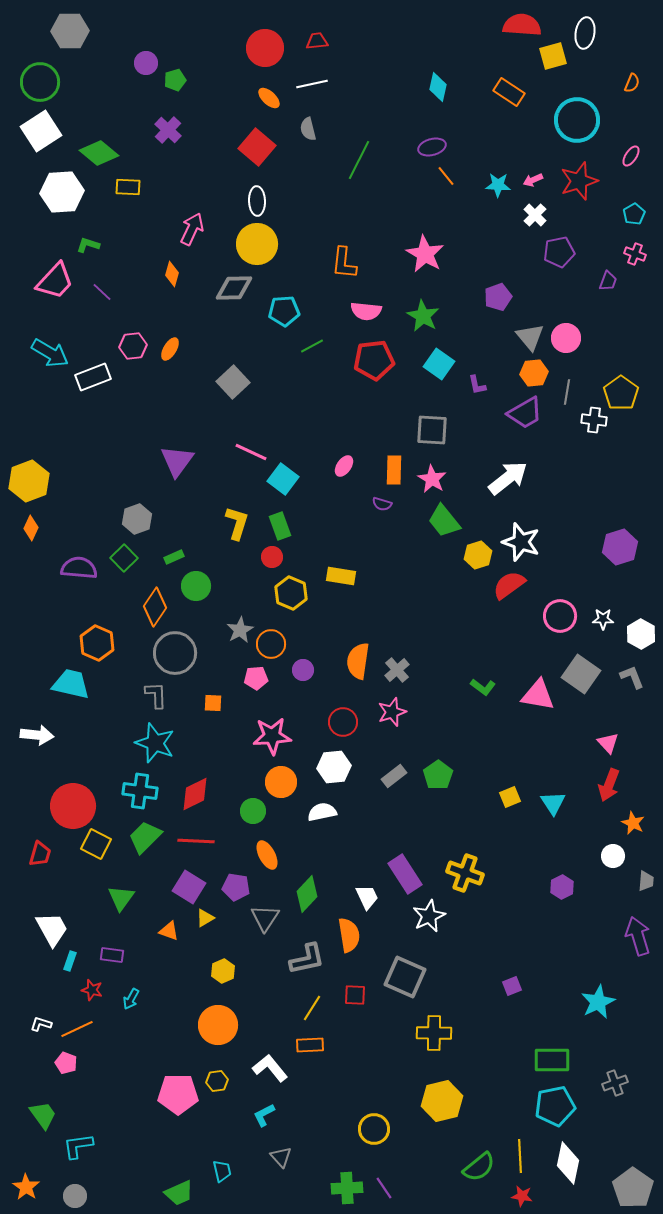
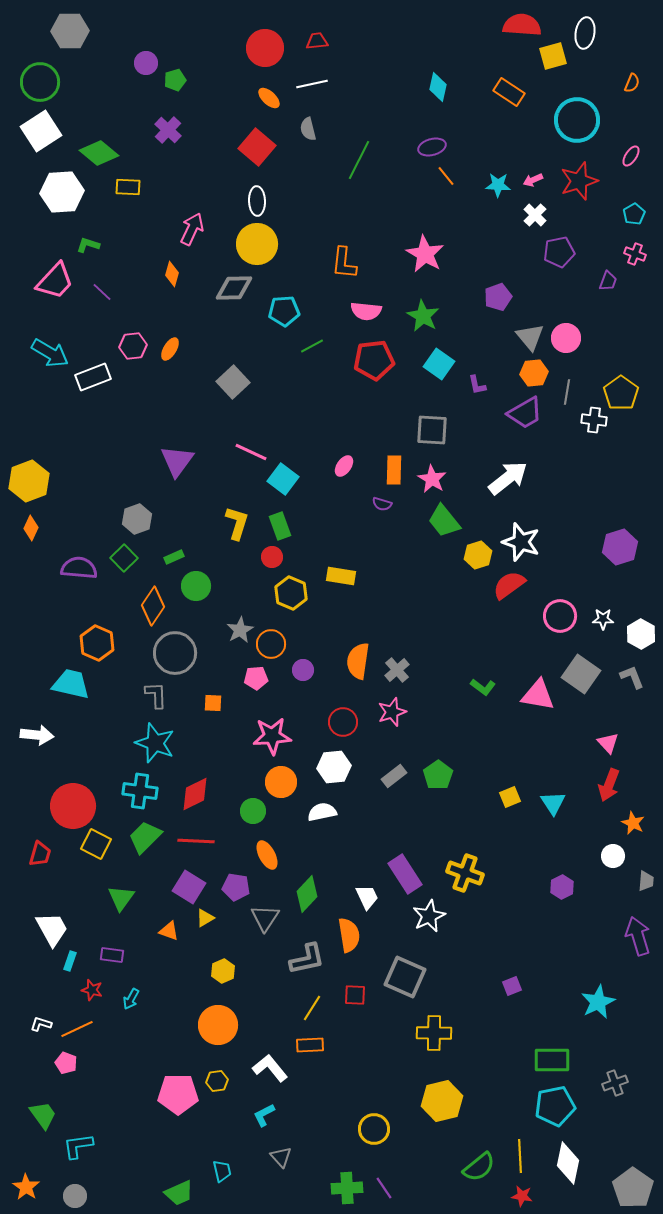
orange diamond at (155, 607): moved 2 px left, 1 px up
